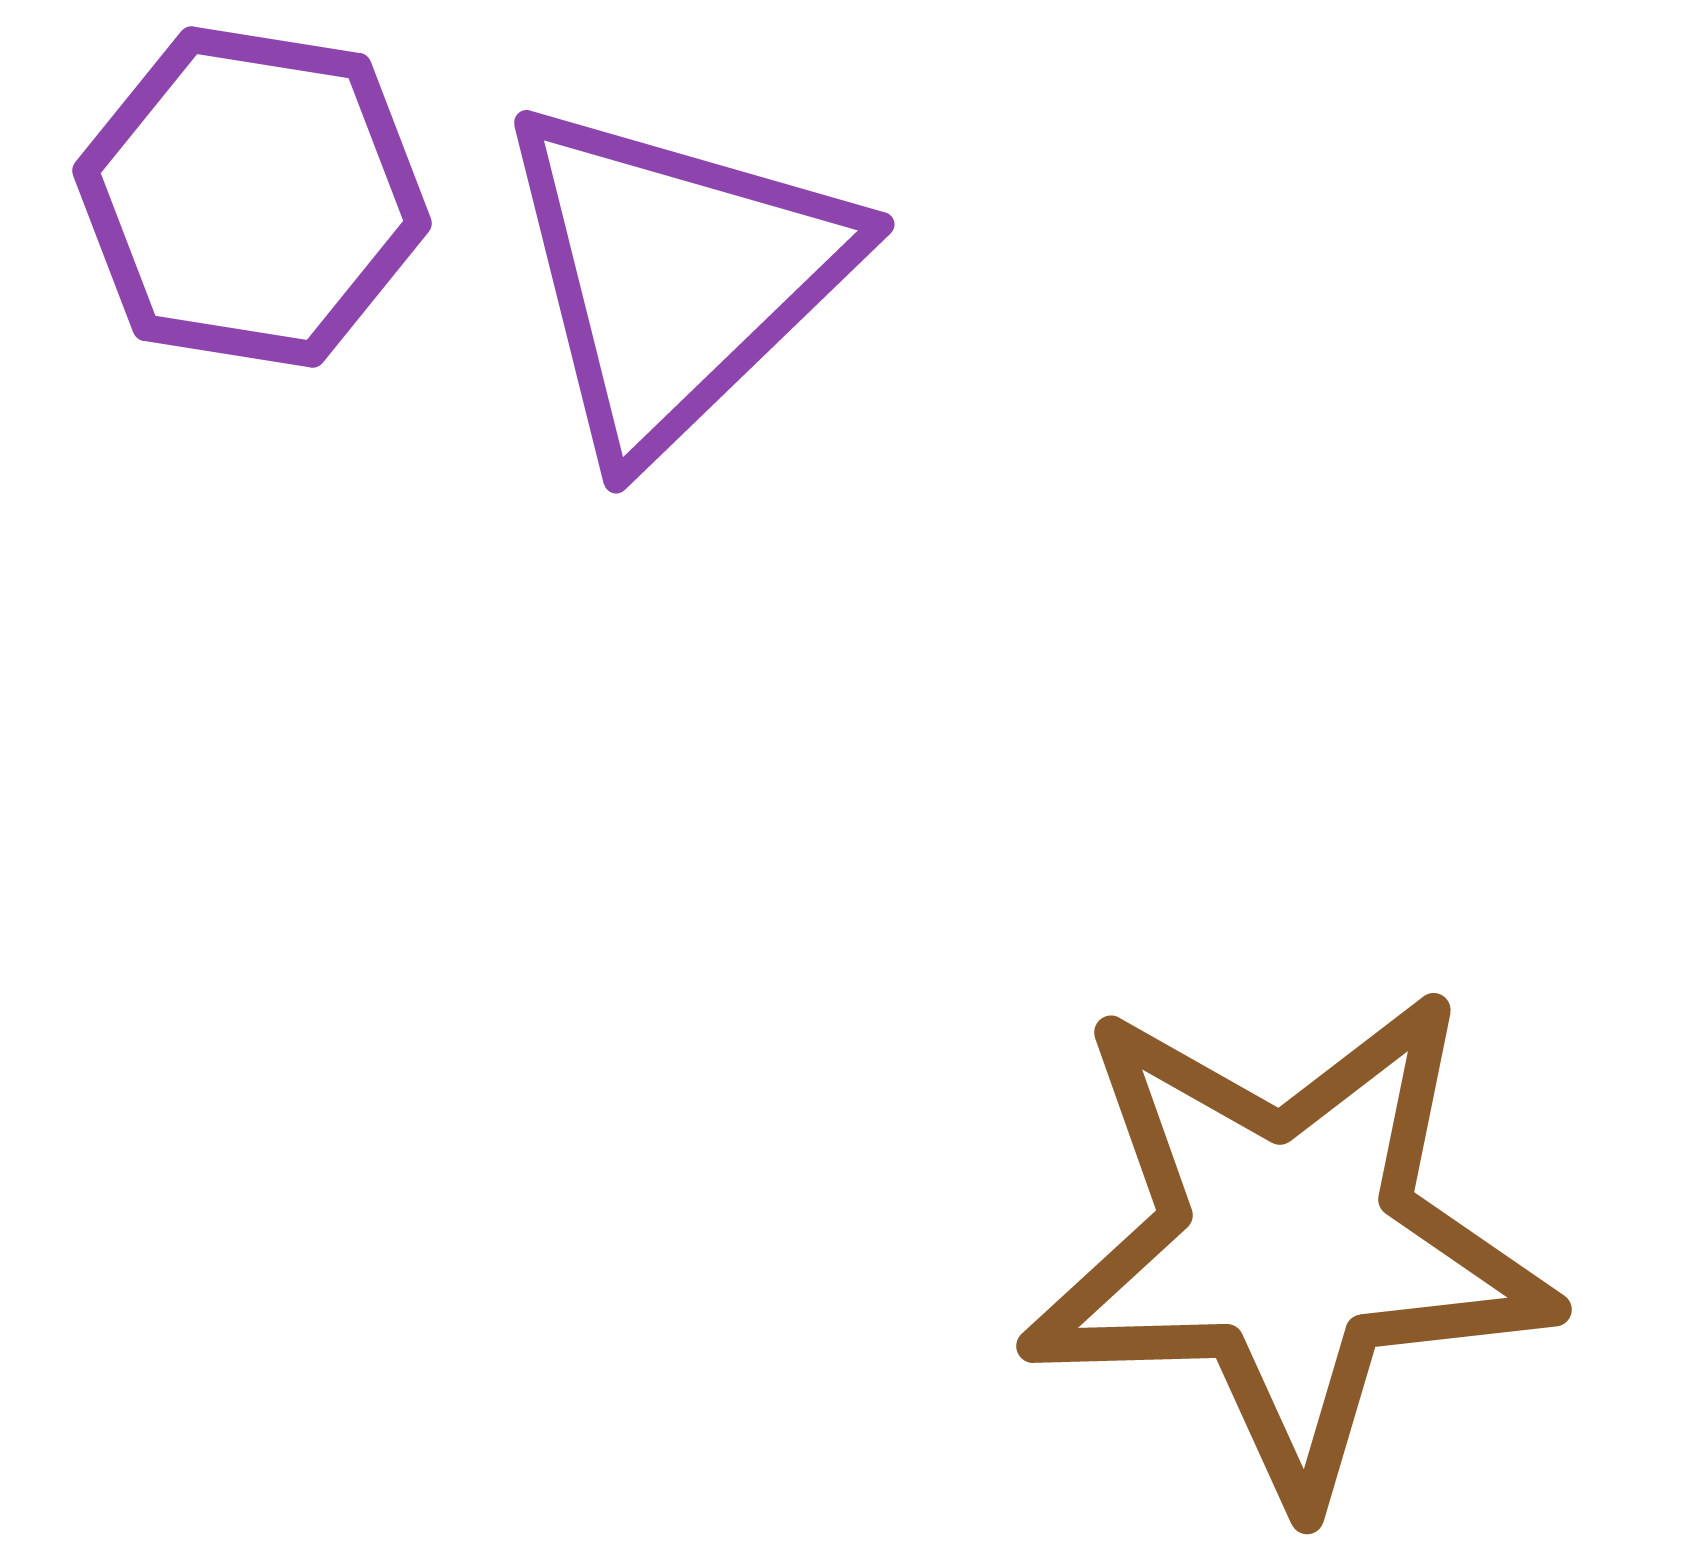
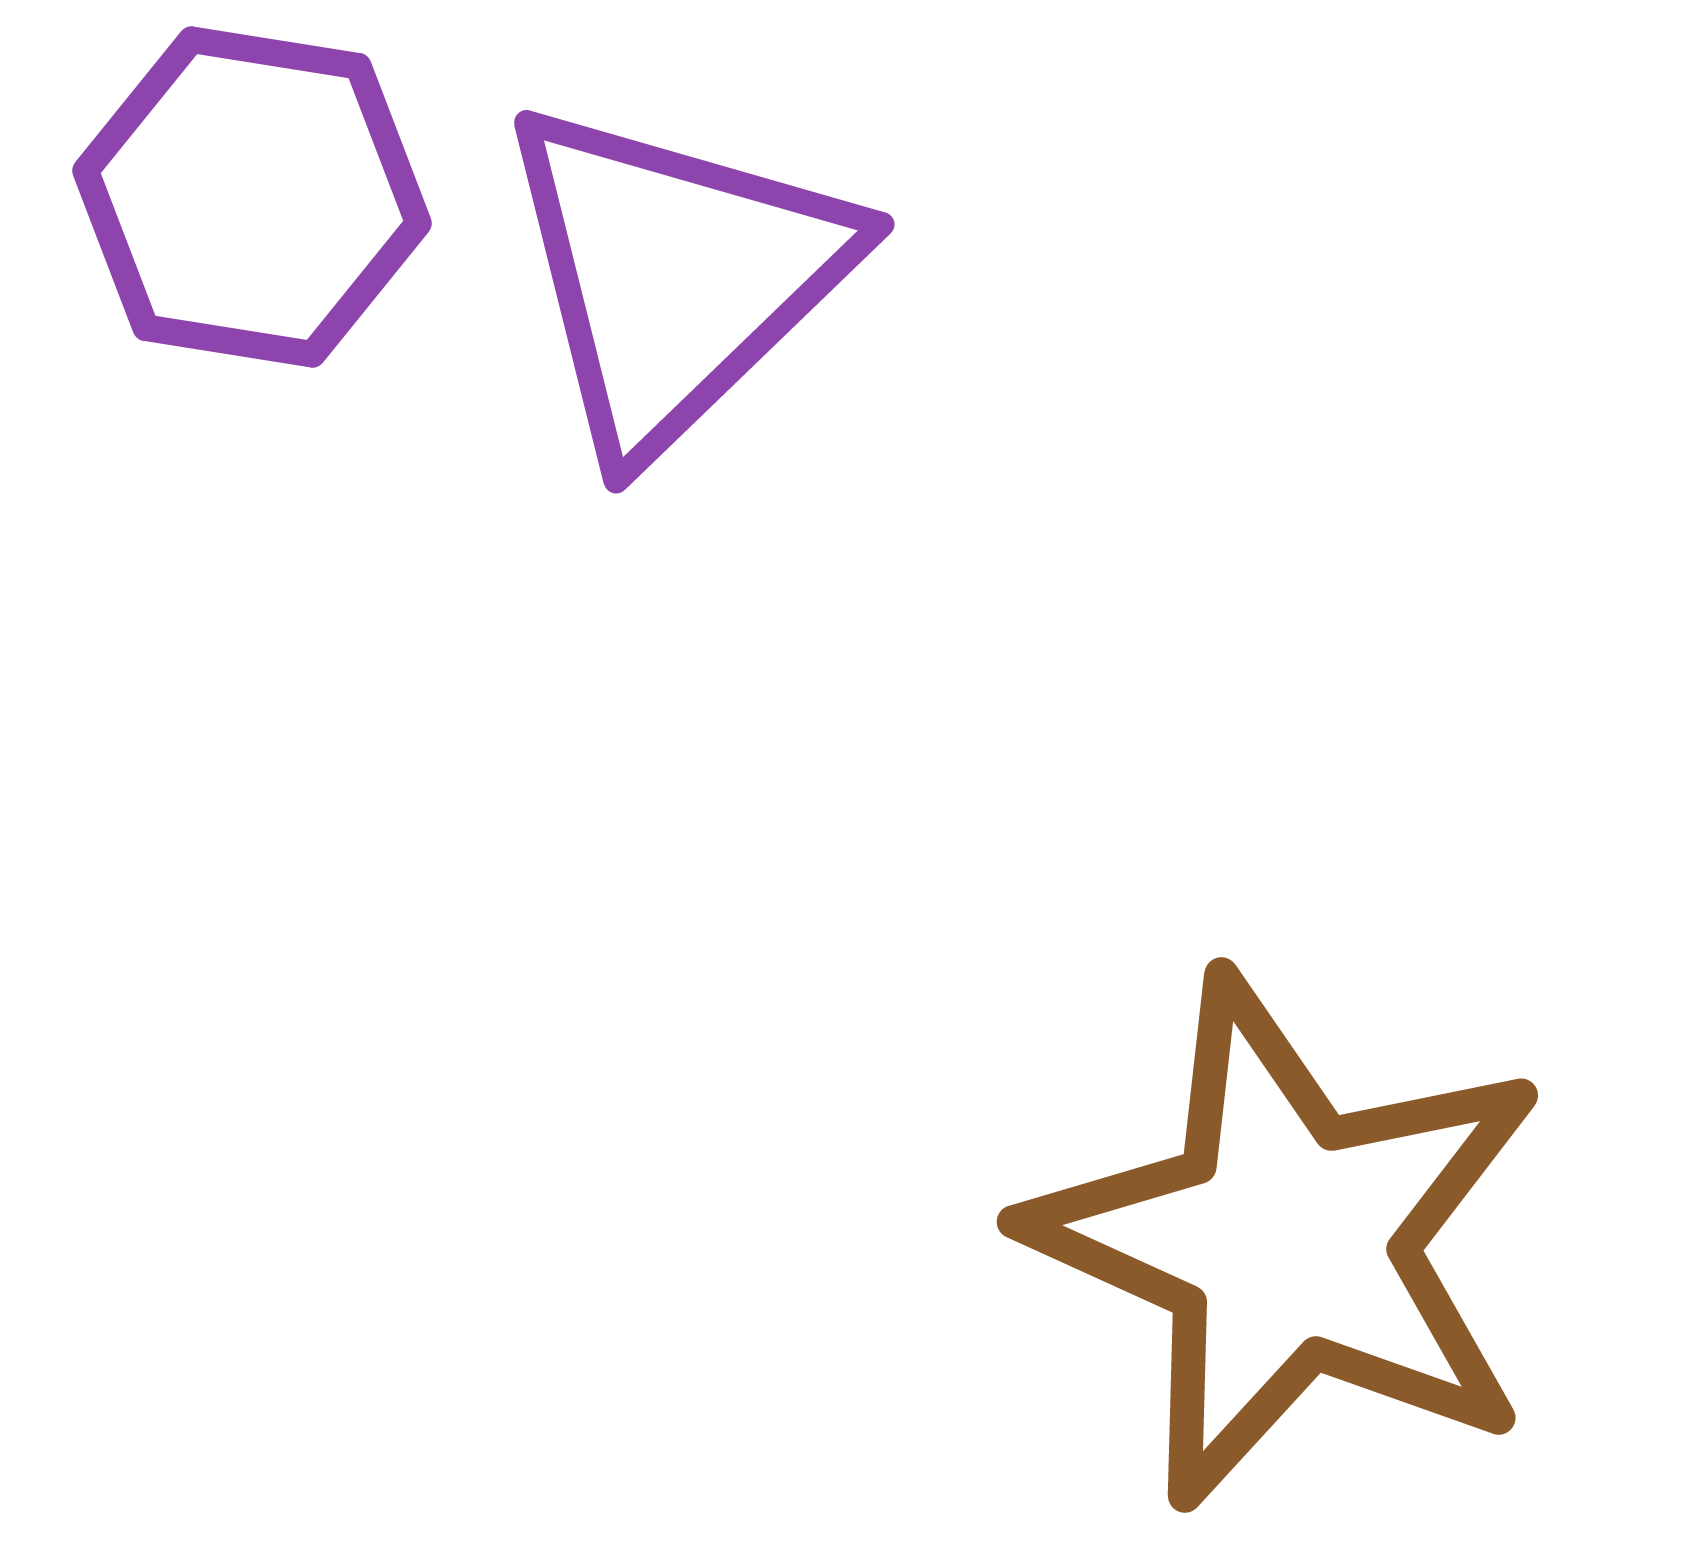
brown star: moved 2 px up; rotated 26 degrees clockwise
